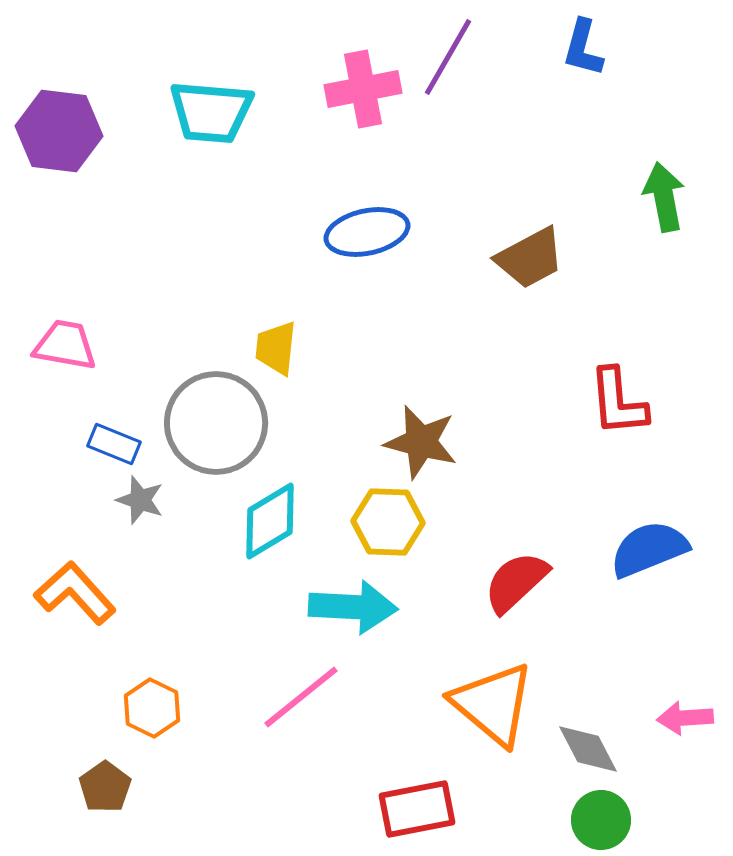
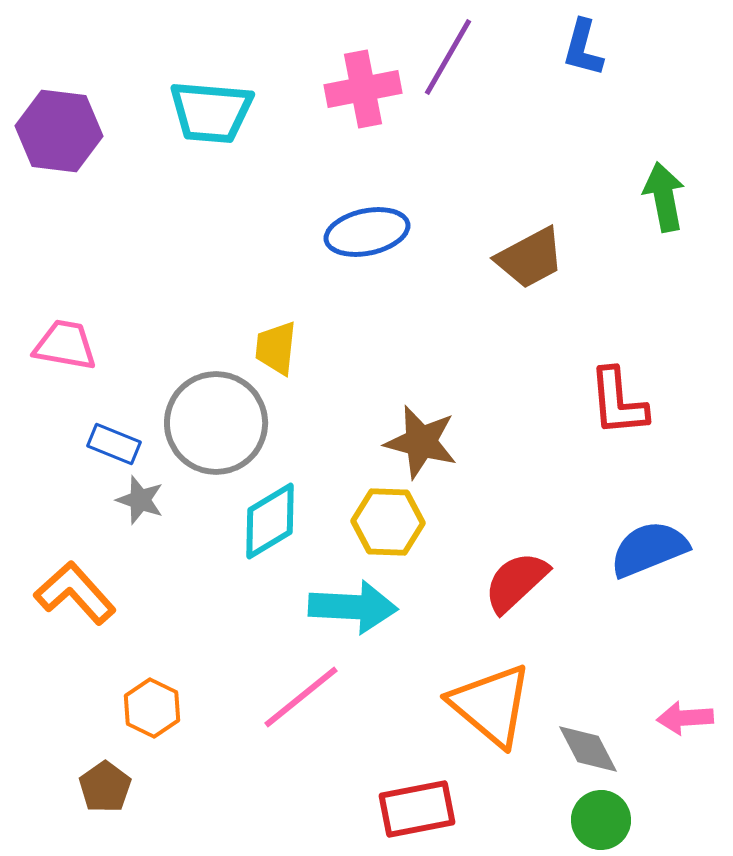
orange triangle: moved 2 px left, 1 px down
